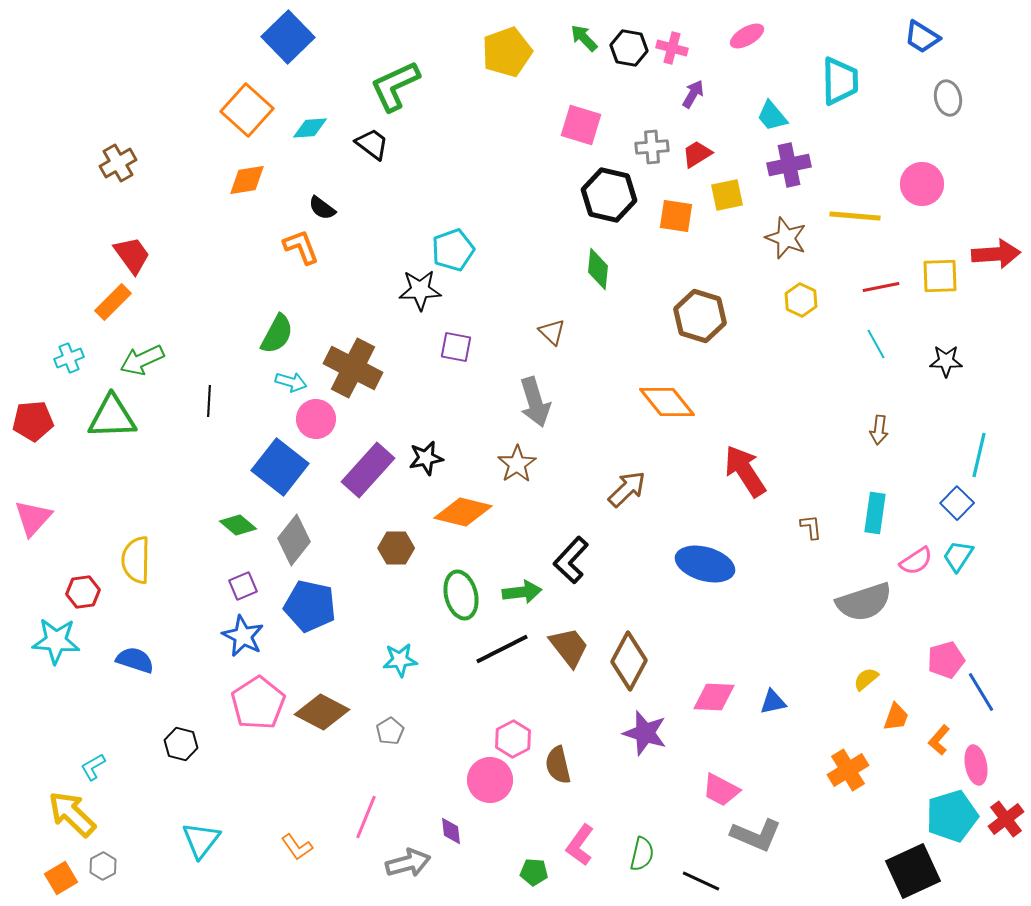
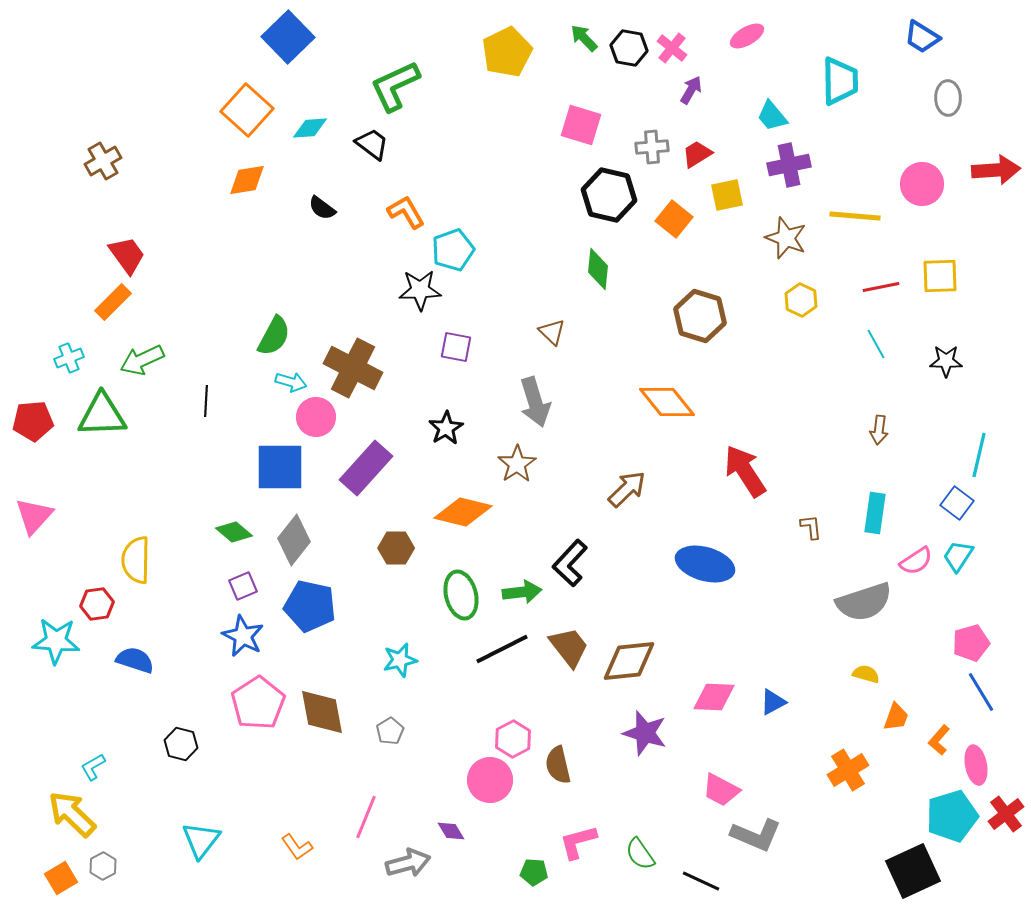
pink cross at (672, 48): rotated 24 degrees clockwise
yellow pentagon at (507, 52): rotated 6 degrees counterclockwise
purple arrow at (693, 94): moved 2 px left, 4 px up
gray ellipse at (948, 98): rotated 12 degrees clockwise
brown cross at (118, 163): moved 15 px left, 2 px up
orange square at (676, 216): moved 2 px left, 3 px down; rotated 30 degrees clockwise
orange L-shape at (301, 247): moved 105 px right, 35 px up; rotated 9 degrees counterclockwise
red arrow at (996, 254): moved 84 px up
red trapezoid at (132, 255): moved 5 px left
green semicircle at (277, 334): moved 3 px left, 2 px down
black line at (209, 401): moved 3 px left
green triangle at (112, 417): moved 10 px left, 2 px up
pink circle at (316, 419): moved 2 px up
black star at (426, 458): moved 20 px right, 30 px up; rotated 20 degrees counterclockwise
blue square at (280, 467): rotated 38 degrees counterclockwise
purple rectangle at (368, 470): moved 2 px left, 2 px up
blue square at (957, 503): rotated 8 degrees counterclockwise
pink triangle at (33, 518): moved 1 px right, 2 px up
green diamond at (238, 525): moved 4 px left, 7 px down
black L-shape at (571, 560): moved 1 px left, 3 px down
red hexagon at (83, 592): moved 14 px right, 12 px down
cyan star at (400, 660): rotated 8 degrees counterclockwise
pink pentagon at (946, 660): moved 25 px right, 17 px up
brown diamond at (629, 661): rotated 56 degrees clockwise
yellow semicircle at (866, 679): moved 5 px up; rotated 56 degrees clockwise
blue triangle at (773, 702): rotated 16 degrees counterclockwise
brown diamond at (322, 712): rotated 52 degrees clockwise
red cross at (1006, 819): moved 5 px up
purple diamond at (451, 831): rotated 24 degrees counterclockwise
pink L-shape at (580, 845): moved 2 px left, 3 px up; rotated 39 degrees clockwise
green semicircle at (642, 854): moved 2 px left; rotated 132 degrees clockwise
